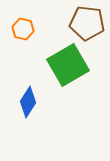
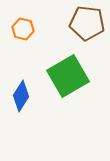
green square: moved 11 px down
blue diamond: moved 7 px left, 6 px up
